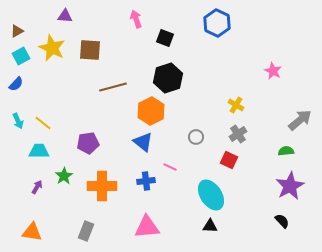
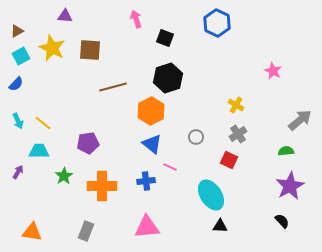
blue triangle: moved 9 px right, 2 px down
purple arrow: moved 19 px left, 15 px up
black triangle: moved 10 px right
